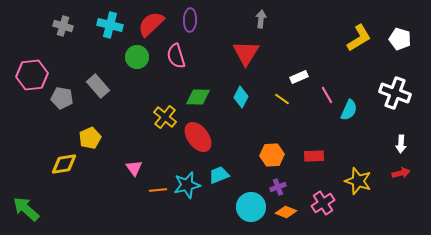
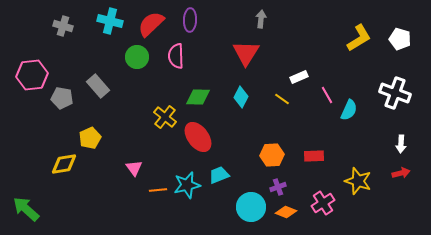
cyan cross: moved 4 px up
pink semicircle: rotated 15 degrees clockwise
